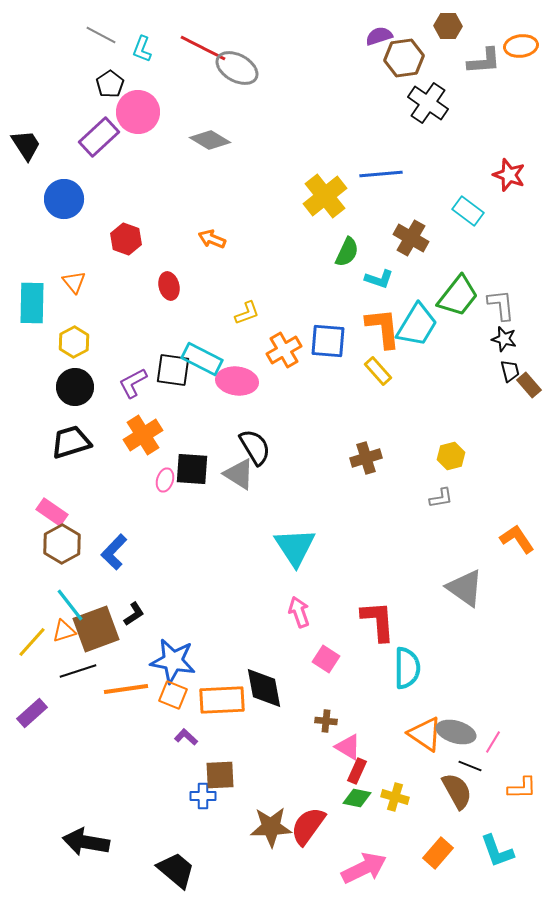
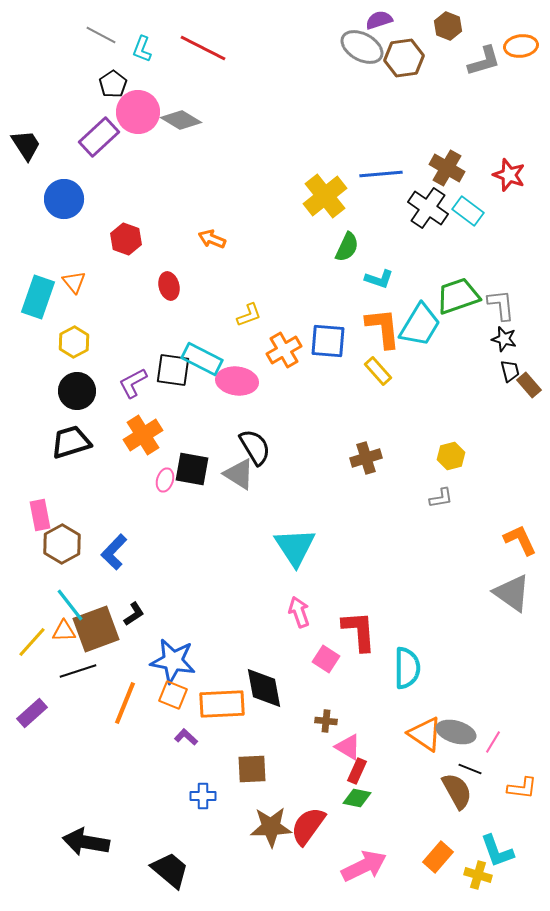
brown hexagon at (448, 26): rotated 20 degrees clockwise
purple semicircle at (379, 36): moved 16 px up
gray L-shape at (484, 61): rotated 12 degrees counterclockwise
gray ellipse at (237, 68): moved 125 px right, 21 px up
black pentagon at (110, 84): moved 3 px right
black cross at (428, 103): moved 105 px down
gray diamond at (210, 140): moved 29 px left, 20 px up
brown cross at (411, 238): moved 36 px right, 70 px up
green semicircle at (347, 252): moved 5 px up
green trapezoid at (458, 296): rotated 147 degrees counterclockwise
cyan rectangle at (32, 303): moved 6 px right, 6 px up; rotated 18 degrees clockwise
yellow L-shape at (247, 313): moved 2 px right, 2 px down
cyan trapezoid at (417, 325): moved 3 px right
black circle at (75, 387): moved 2 px right, 4 px down
black square at (192, 469): rotated 6 degrees clockwise
pink rectangle at (52, 512): moved 12 px left, 3 px down; rotated 44 degrees clockwise
orange L-shape at (517, 539): moved 3 px right, 1 px down; rotated 9 degrees clockwise
gray triangle at (465, 588): moved 47 px right, 5 px down
red L-shape at (378, 621): moved 19 px left, 10 px down
orange triangle at (64, 631): rotated 15 degrees clockwise
orange line at (126, 689): moved 1 px left, 14 px down; rotated 60 degrees counterclockwise
orange rectangle at (222, 700): moved 4 px down
black line at (470, 766): moved 3 px down
brown square at (220, 775): moved 32 px right, 6 px up
orange L-shape at (522, 788): rotated 8 degrees clockwise
yellow cross at (395, 797): moved 83 px right, 78 px down
orange rectangle at (438, 853): moved 4 px down
pink arrow at (364, 868): moved 2 px up
black trapezoid at (176, 870): moved 6 px left
